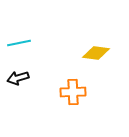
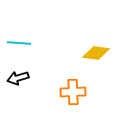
cyan line: rotated 15 degrees clockwise
